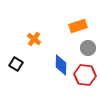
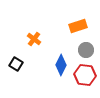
gray circle: moved 2 px left, 2 px down
blue diamond: rotated 25 degrees clockwise
